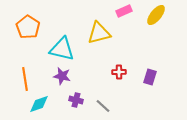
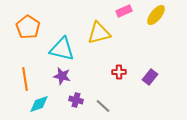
purple rectangle: rotated 21 degrees clockwise
